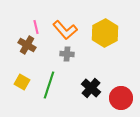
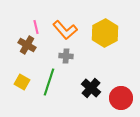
gray cross: moved 1 px left, 2 px down
green line: moved 3 px up
